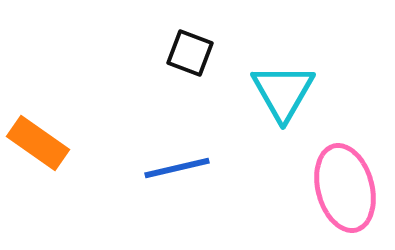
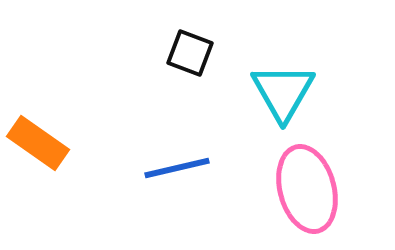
pink ellipse: moved 38 px left, 1 px down
